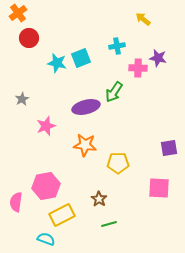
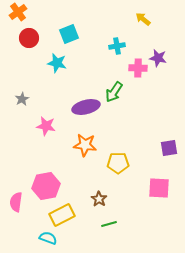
orange cross: moved 1 px up
cyan square: moved 12 px left, 24 px up
pink star: rotated 30 degrees clockwise
cyan semicircle: moved 2 px right, 1 px up
